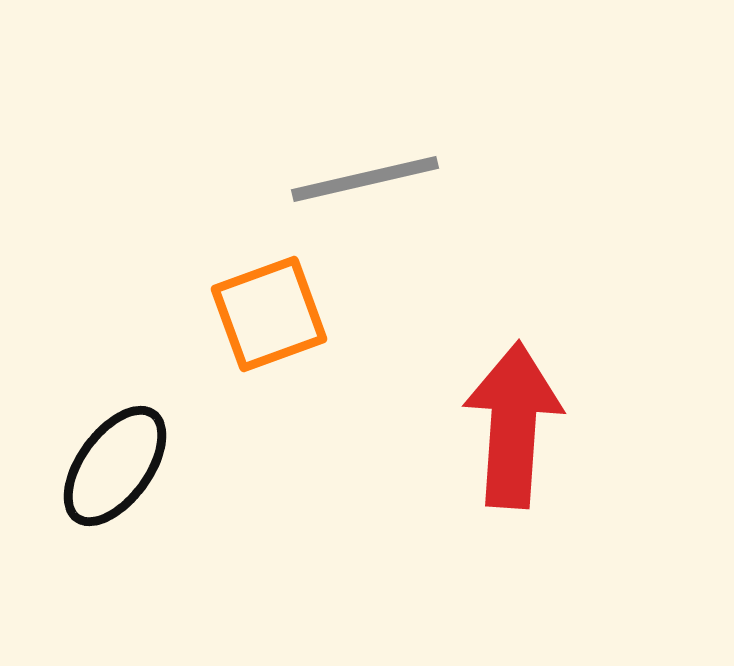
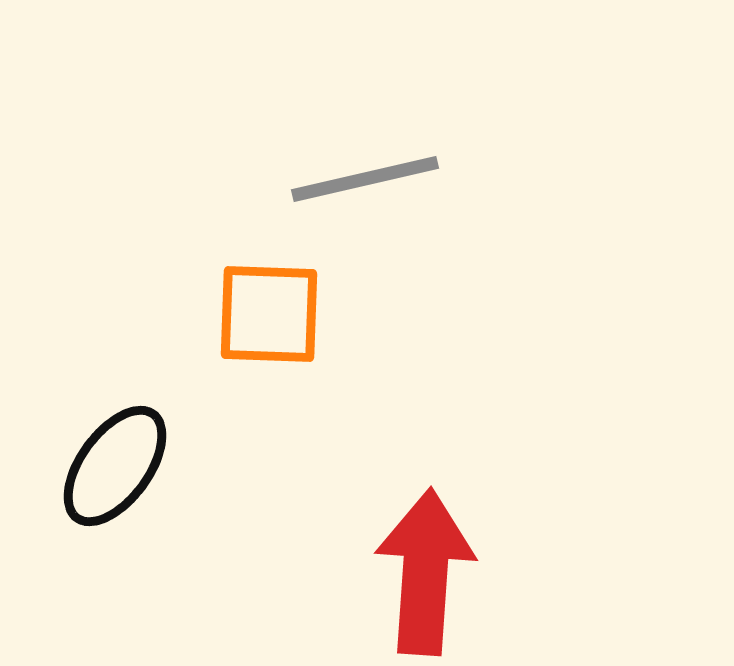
orange square: rotated 22 degrees clockwise
red arrow: moved 88 px left, 147 px down
